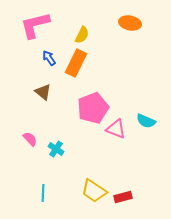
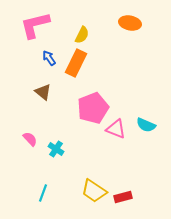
cyan semicircle: moved 4 px down
cyan line: rotated 18 degrees clockwise
